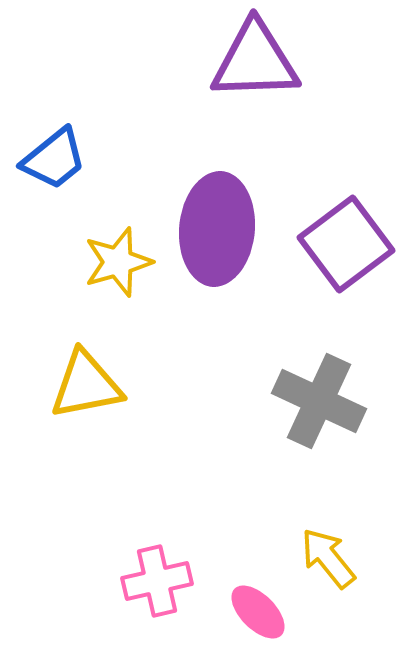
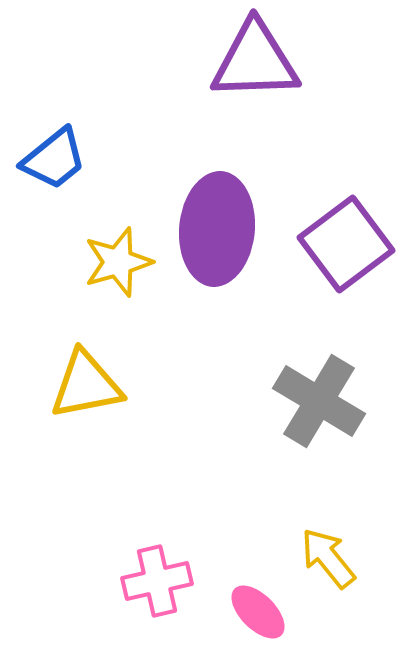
gray cross: rotated 6 degrees clockwise
